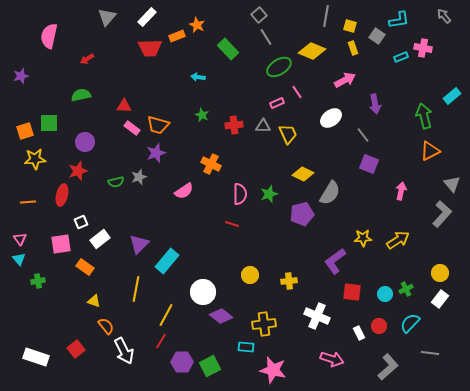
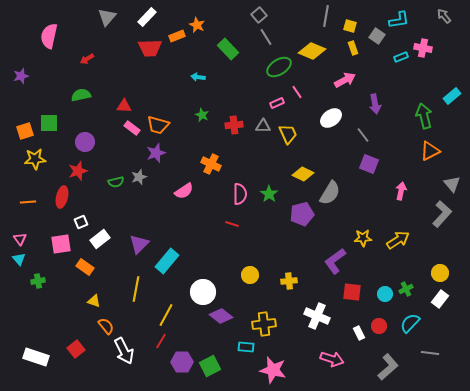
green star at (269, 194): rotated 18 degrees counterclockwise
red ellipse at (62, 195): moved 2 px down
